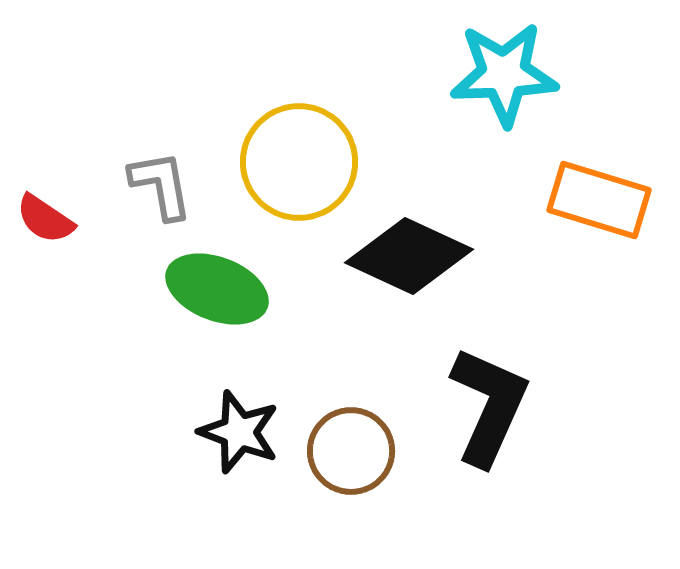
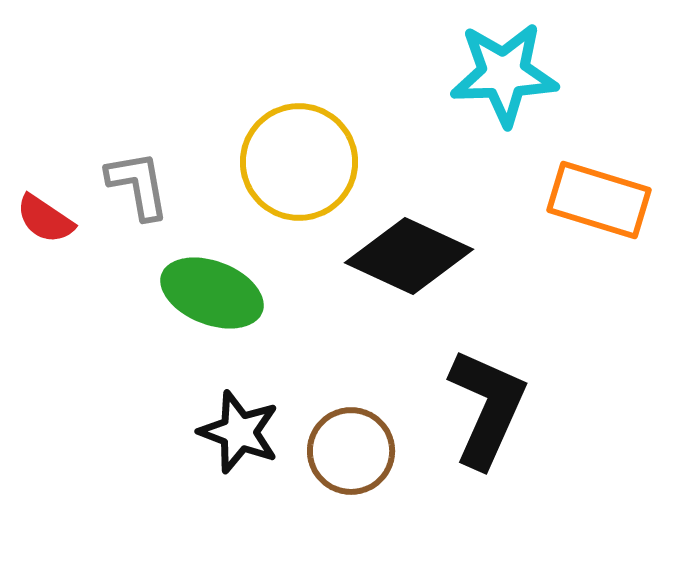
gray L-shape: moved 23 px left
green ellipse: moved 5 px left, 4 px down
black L-shape: moved 2 px left, 2 px down
